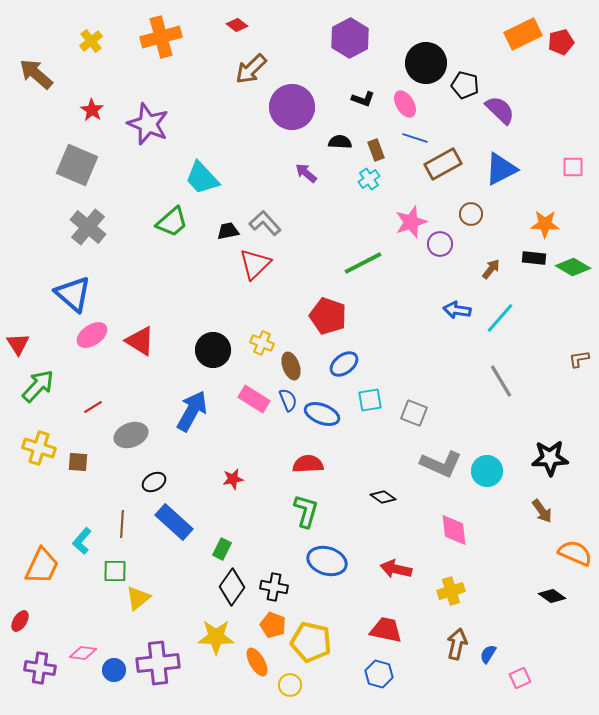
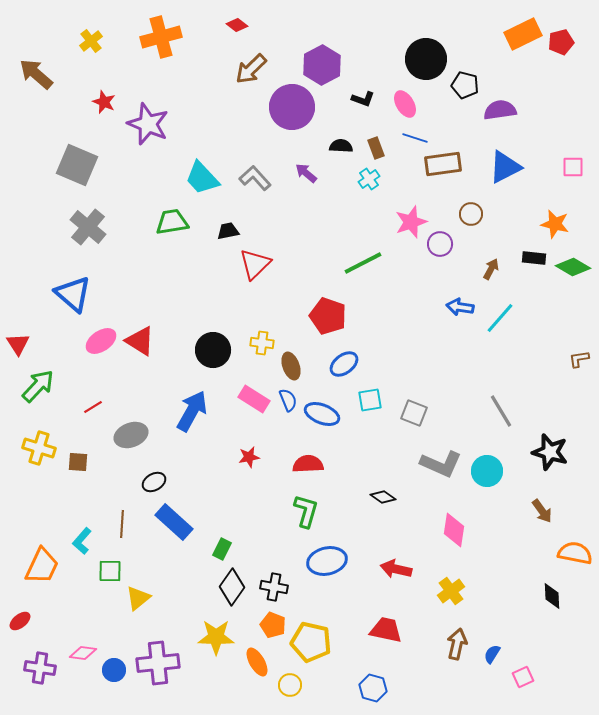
purple hexagon at (350, 38): moved 28 px left, 27 px down
black circle at (426, 63): moved 4 px up
red star at (92, 110): moved 12 px right, 8 px up; rotated 10 degrees counterclockwise
purple semicircle at (500, 110): rotated 52 degrees counterclockwise
black semicircle at (340, 142): moved 1 px right, 4 px down
brown rectangle at (376, 150): moved 2 px up
brown rectangle at (443, 164): rotated 21 degrees clockwise
blue triangle at (501, 169): moved 4 px right, 2 px up
green trapezoid at (172, 222): rotated 148 degrees counterclockwise
gray L-shape at (265, 223): moved 10 px left, 45 px up
orange star at (545, 224): moved 10 px right; rotated 12 degrees clockwise
brown arrow at (491, 269): rotated 10 degrees counterclockwise
blue arrow at (457, 310): moved 3 px right, 3 px up
pink ellipse at (92, 335): moved 9 px right, 6 px down
yellow cross at (262, 343): rotated 15 degrees counterclockwise
gray line at (501, 381): moved 30 px down
black star at (550, 458): moved 6 px up; rotated 18 degrees clockwise
red star at (233, 479): moved 16 px right, 22 px up
pink diamond at (454, 530): rotated 16 degrees clockwise
orange semicircle at (575, 553): rotated 12 degrees counterclockwise
blue ellipse at (327, 561): rotated 30 degrees counterclockwise
green square at (115, 571): moved 5 px left
yellow cross at (451, 591): rotated 20 degrees counterclockwise
black diamond at (552, 596): rotated 52 degrees clockwise
red ellipse at (20, 621): rotated 20 degrees clockwise
blue semicircle at (488, 654): moved 4 px right
blue hexagon at (379, 674): moved 6 px left, 14 px down
pink square at (520, 678): moved 3 px right, 1 px up
